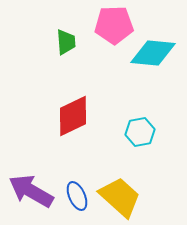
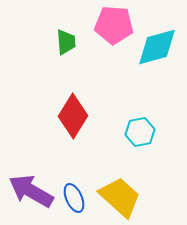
pink pentagon: rotated 6 degrees clockwise
cyan diamond: moved 4 px right, 6 px up; rotated 21 degrees counterclockwise
red diamond: rotated 33 degrees counterclockwise
blue ellipse: moved 3 px left, 2 px down
